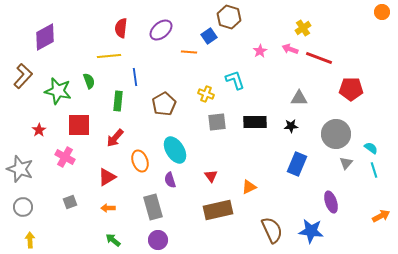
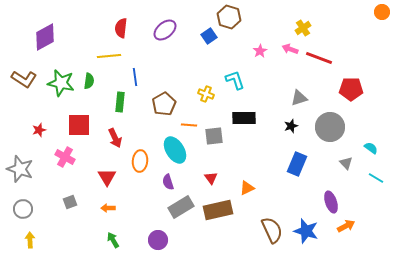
purple ellipse at (161, 30): moved 4 px right
orange line at (189, 52): moved 73 px down
brown L-shape at (23, 76): moved 1 px right, 3 px down; rotated 80 degrees clockwise
green semicircle at (89, 81): rotated 28 degrees clockwise
green star at (58, 91): moved 3 px right, 8 px up
gray triangle at (299, 98): rotated 18 degrees counterclockwise
green rectangle at (118, 101): moved 2 px right, 1 px down
gray square at (217, 122): moved 3 px left, 14 px down
black rectangle at (255, 122): moved 11 px left, 4 px up
black star at (291, 126): rotated 16 degrees counterclockwise
red star at (39, 130): rotated 16 degrees clockwise
gray circle at (336, 134): moved 6 px left, 7 px up
red arrow at (115, 138): rotated 66 degrees counterclockwise
orange ellipse at (140, 161): rotated 25 degrees clockwise
gray triangle at (346, 163): rotated 24 degrees counterclockwise
cyan line at (374, 170): moved 2 px right, 8 px down; rotated 42 degrees counterclockwise
red triangle at (211, 176): moved 2 px down
red triangle at (107, 177): rotated 30 degrees counterclockwise
purple semicircle at (170, 180): moved 2 px left, 2 px down
orange triangle at (249, 187): moved 2 px left, 1 px down
gray circle at (23, 207): moved 2 px down
gray rectangle at (153, 207): moved 28 px right; rotated 75 degrees clockwise
orange arrow at (381, 216): moved 35 px left, 10 px down
blue star at (311, 231): moved 5 px left; rotated 10 degrees clockwise
green arrow at (113, 240): rotated 21 degrees clockwise
